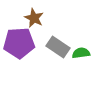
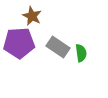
brown star: moved 2 px left, 2 px up
green semicircle: rotated 90 degrees clockwise
